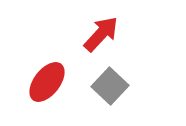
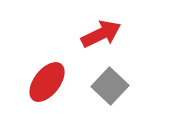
red arrow: rotated 21 degrees clockwise
